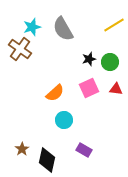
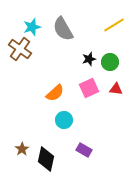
black diamond: moved 1 px left, 1 px up
